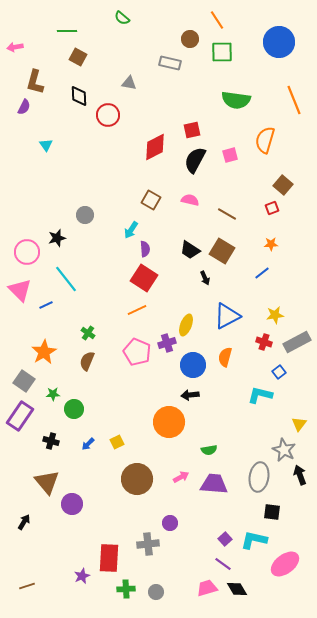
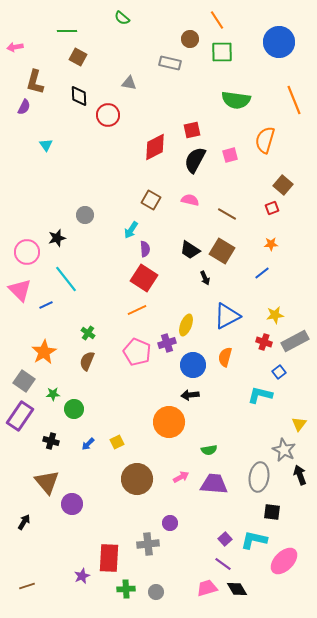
gray rectangle at (297, 342): moved 2 px left, 1 px up
pink ellipse at (285, 564): moved 1 px left, 3 px up; rotated 8 degrees counterclockwise
